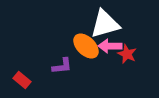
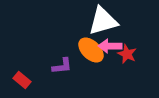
white triangle: moved 2 px left, 3 px up
orange ellipse: moved 5 px right, 4 px down
